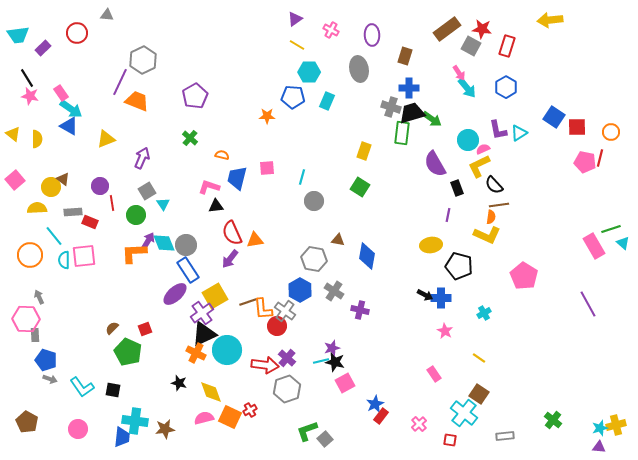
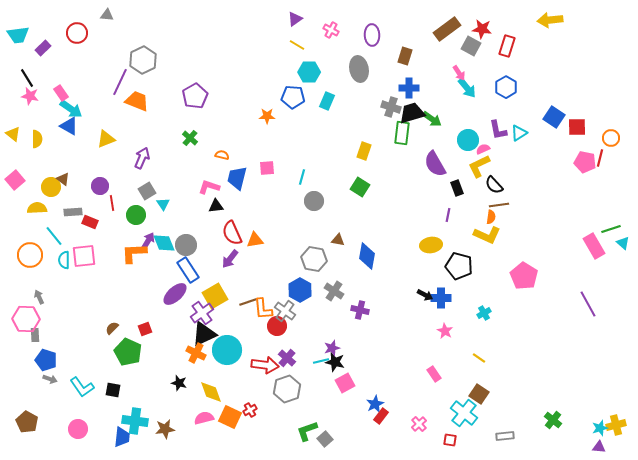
orange circle at (611, 132): moved 6 px down
